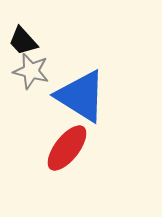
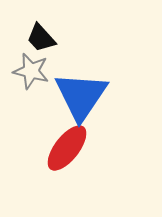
black trapezoid: moved 18 px right, 3 px up
blue triangle: rotated 32 degrees clockwise
